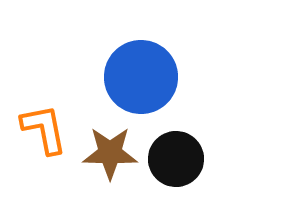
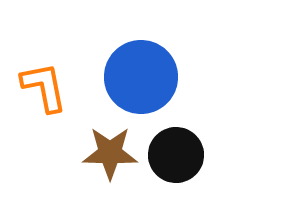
orange L-shape: moved 42 px up
black circle: moved 4 px up
